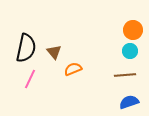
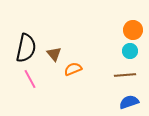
brown triangle: moved 2 px down
pink line: rotated 54 degrees counterclockwise
